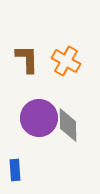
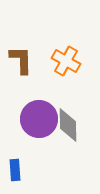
brown L-shape: moved 6 px left, 1 px down
purple circle: moved 1 px down
